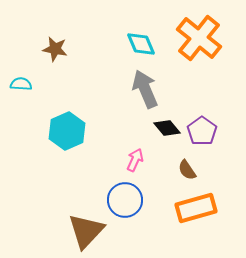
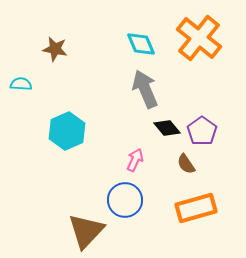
brown semicircle: moved 1 px left, 6 px up
